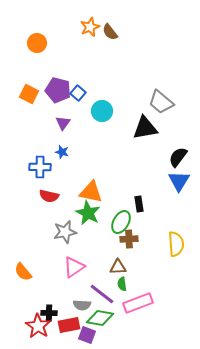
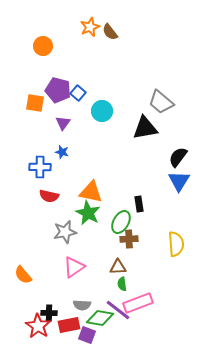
orange circle: moved 6 px right, 3 px down
orange square: moved 6 px right, 9 px down; rotated 18 degrees counterclockwise
orange semicircle: moved 3 px down
purple line: moved 16 px right, 16 px down
